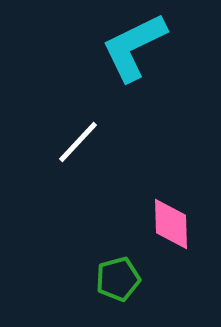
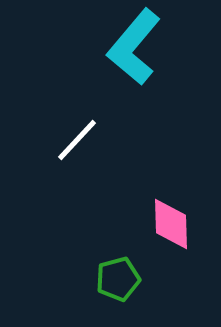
cyan L-shape: rotated 24 degrees counterclockwise
white line: moved 1 px left, 2 px up
